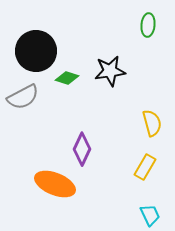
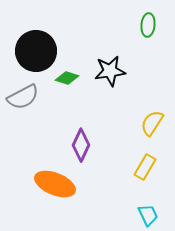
yellow semicircle: rotated 132 degrees counterclockwise
purple diamond: moved 1 px left, 4 px up
cyan trapezoid: moved 2 px left
